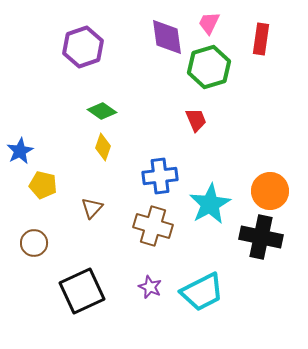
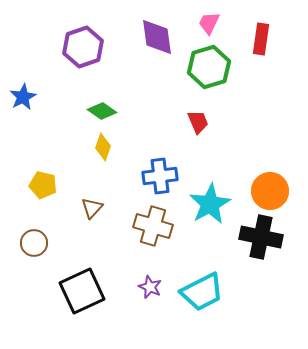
purple diamond: moved 10 px left
red trapezoid: moved 2 px right, 2 px down
blue star: moved 3 px right, 54 px up
